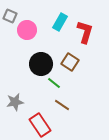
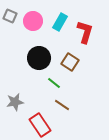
pink circle: moved 6 px right, 9 px up
black circle: moved 2 px left, 6 px up
